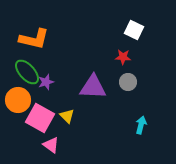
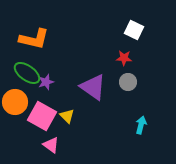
red star: moved 1 px right, 1 px down
green ellipse: moved 1 px down; rotated 12 degrees counterclockwise
purple triangle: rotated 32 degrees clockwise
orange circle: moved 3 px left, 2 px down
pink square: moved 2 px right, 2 px up
